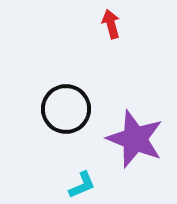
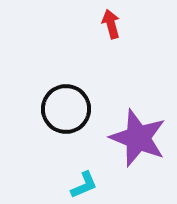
purple star: moved 3 px right, 1 px up
cyan L-shape: moved 2 px right
